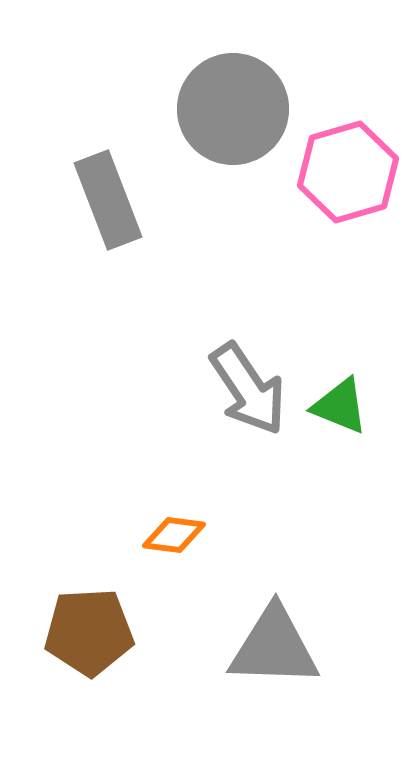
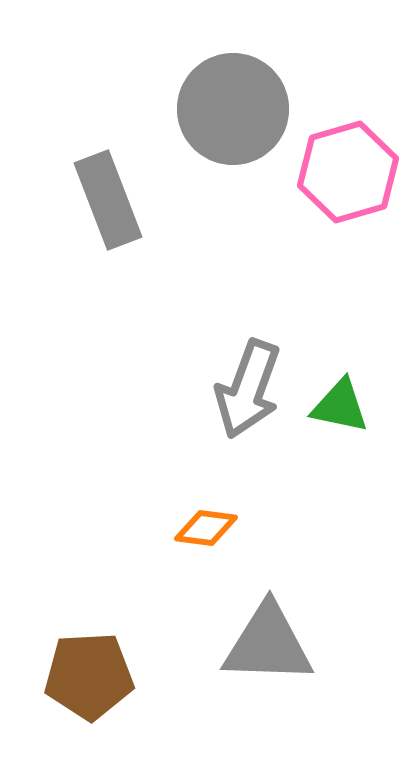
gray arrow: rotated 54 degrees clockwise
green triangle: rotated 10 degrees counterclockwise
orange diamond: moved 32 px right, 7 px up
brown pentagon: moved 44 px down
gray triangle: moved 6 px left, 3 px up
